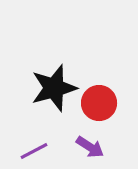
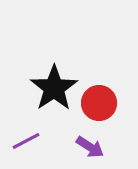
black star: rotated 18 degrees counterclockwise
purple line: moved 8 px left, 10 px up
